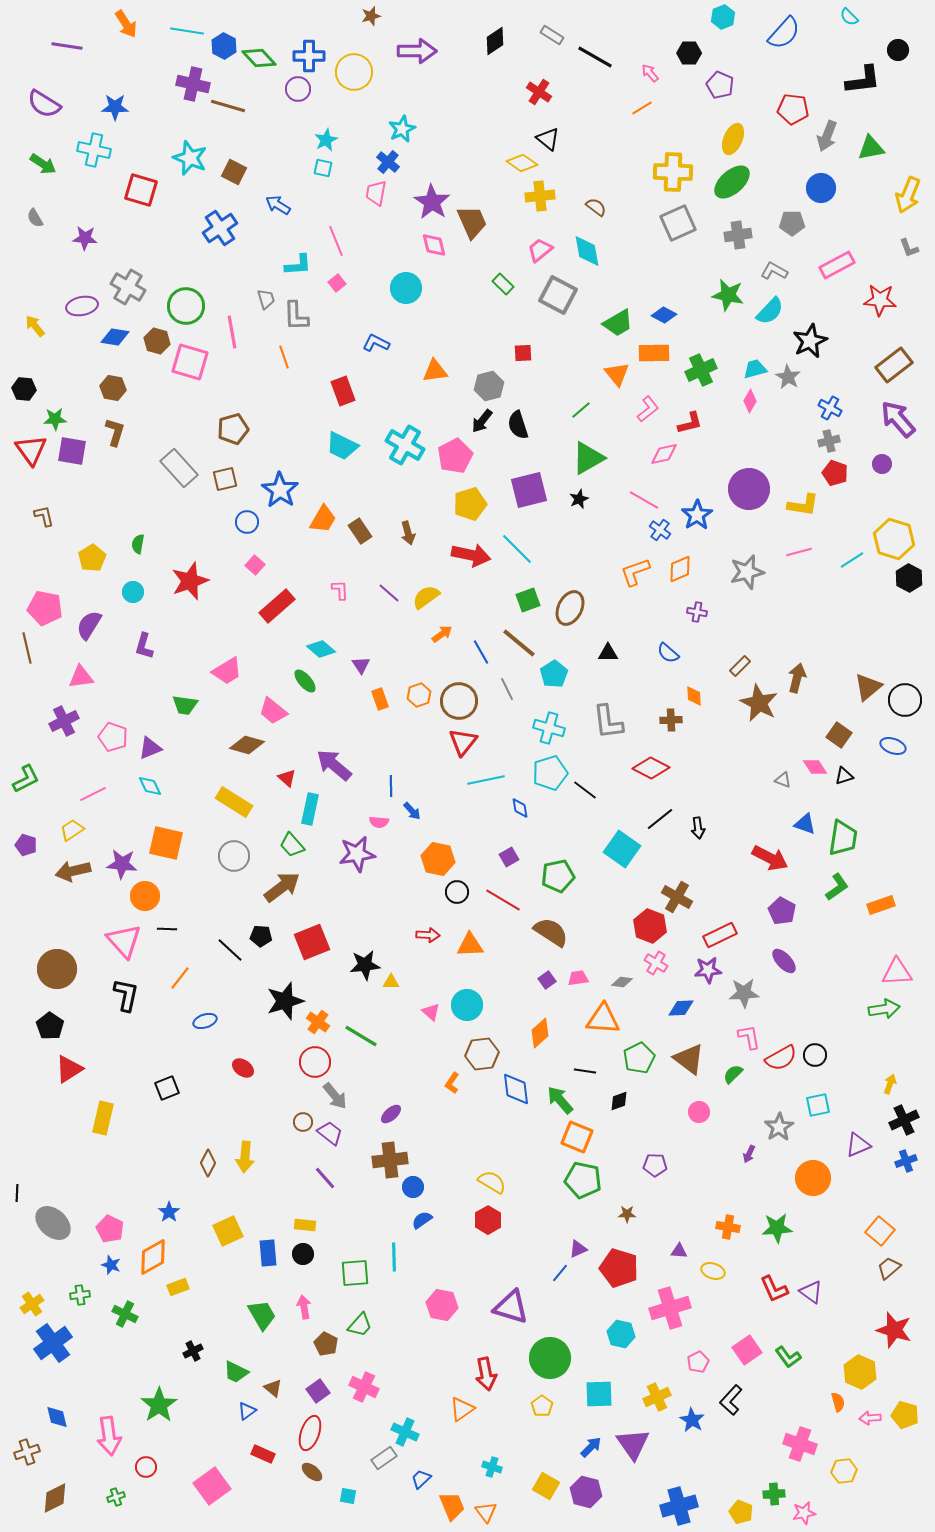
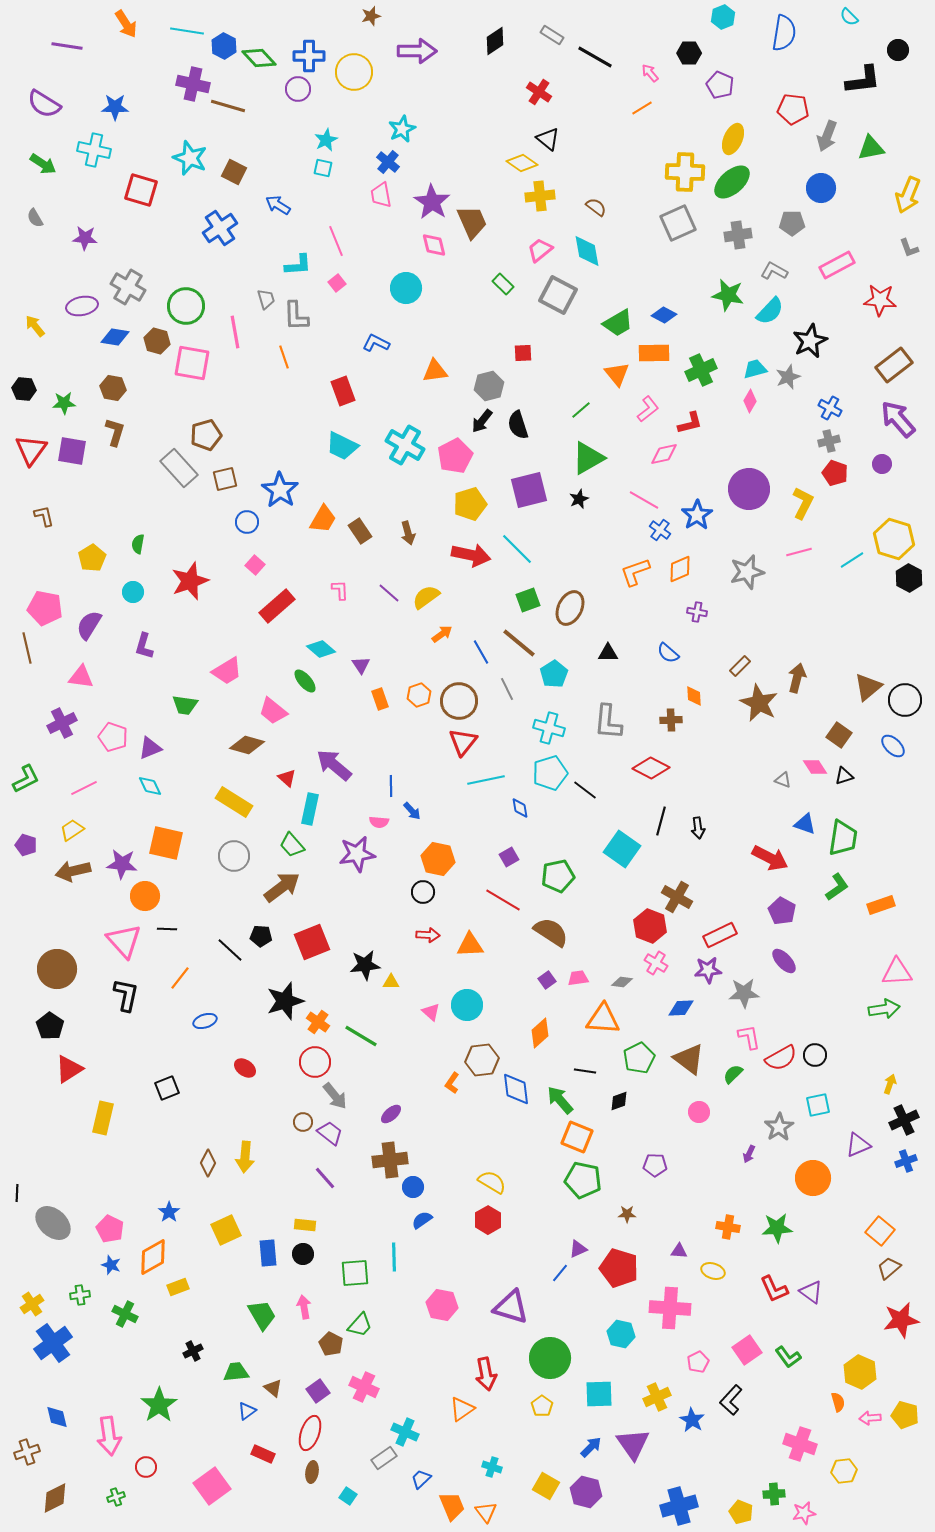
blue semicircle at (784, 33): rotated 33 degrees counterclockwise
yellow cross at (673, 172): moved 12 px right
pink trapezoid at (376, 193): moved 5 px right, 2 px down; rotated 20 degrees counterclockwise
pink line at (232, 332): moved 3 px right
pink square at (190, 362): moved 2 px right, 1 px down; rotated 6 degrees counterclockwise
gray star at (788, 377): rotated 20 degrees clockwise
green star at (55, 419): moved 9 px right, 16 px up
brown pentagon at (233, 429): moved 27 px left, 6 px down
red triangle at (31, 450): rotated 12 degrees clockwise
yellow L-shape at (803, 505): moved 2 px up; rotated 72 degrees counterclockwise
pink triangle at (81, 677): rotated 16 degrees clockwise
purple cross at (64, 721): moved 2 px left, 2 px down
gray L-shape at (608, 722): rotated 12 degrees clockwise
blue ellipse at (893, 746): rotated 25 degrees clockwise
pink line at (93, 794): moved 9 px left, 6 px up
black line at (660, 819): moved 1 px right, 2 px down; rotated 36 degrees counterclockwise
black circle at (457, 892): moved 34 px left
brown hexagon at (482, 1054): moved 6 px down
red ellipse at (243, 1068): moved 2 px right
yellow square at (228, 1231): moved 2 px left, 1 px up
pink cross at (670, 1308): rotated 21 degrees clockwise
red star at (894, 1330): moved 7 px right, 10 px up; rotated 27 degrees counterclockwise
brown pentagon at (326, 1344): moved 5 px right
green trapezoid at (236, 1372): rotated 148 degrees clockwise
brown ellipse at (312, 1472): rotated 60 degrees clockwise
cyan square at (348, 1496): rotated 24 degrees clockwise
